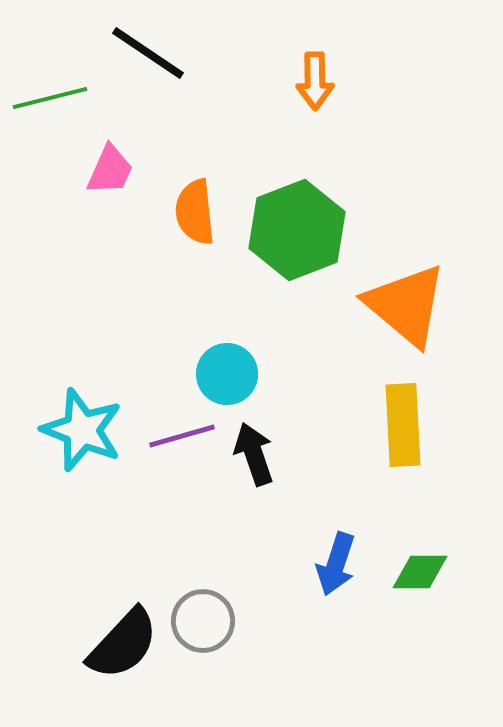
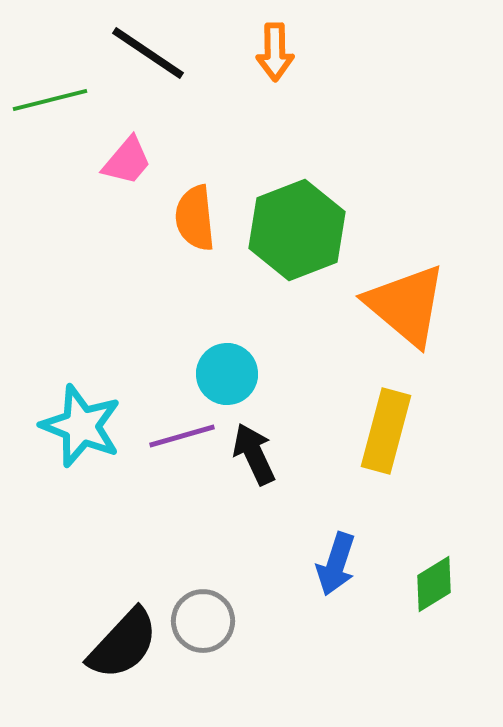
orange arrow: moved 40 px left, 29 px up
green line: moved 2 px down
pink trapezoid: moved 17 px right, 9 px up; rotated 16 degrees clockwise
orange semicircle: moved 6 px down
yellow rectangle: moved 17 px left, 6 px down; rotated 18 degrees clockwise
cyan star: moved 1 px left, 4 px up
black arrow: rotated 6 degrees counterclockwise
green diamond: moved 14 px right, 12 px down; rotated 32 degrees counterclockwise
